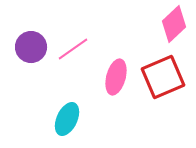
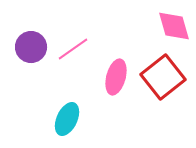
pink diamond: moved 2 px down; rotated 63 degrees counterclockwise
red square: rotated 15 degrees counterclockwise
